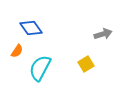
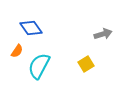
cyan semicircle: moved 1 px left, 2 px up
